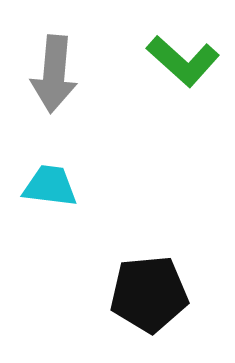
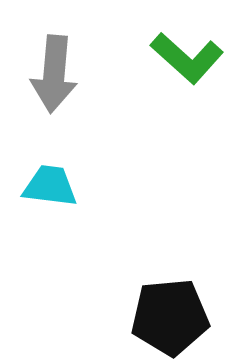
green L-shape: moved 4 px right, 3 px up
black pentagon: moved 21 px right, 23 px down
